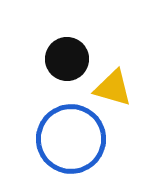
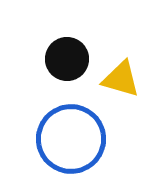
yellow triangle: moved 8 px right, 9 px up
